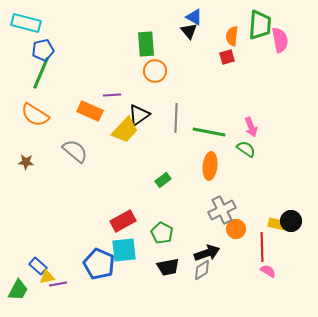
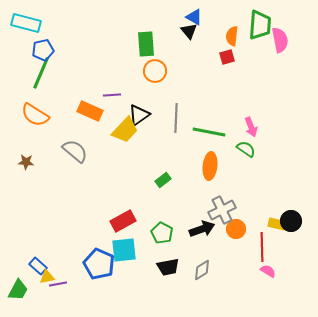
black arrow at (207, 253): moved 5 px left, 24 px up
